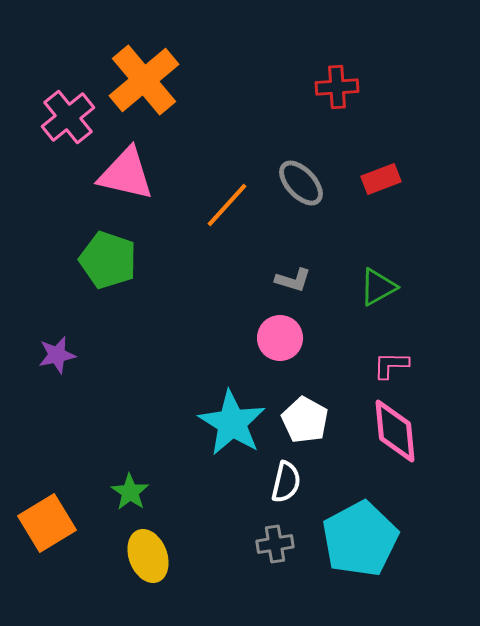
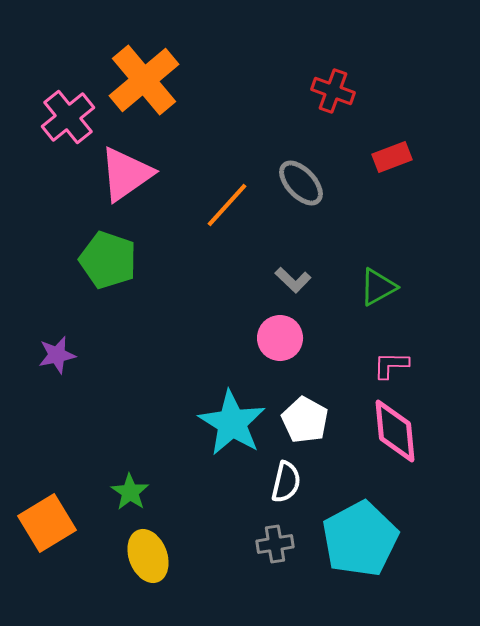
red cross: moved 4 px left, 4 px down; rotated 24 degrees clockwise
pink triangle: rotated 48 degrees counterclockwise
red rectangle: moved 11 px right, 22 px up
gray L-shape: rotated 27 degrees clockwise
